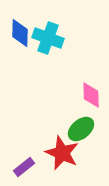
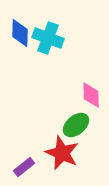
green ellipse: moved 5 px left, 4 px up
